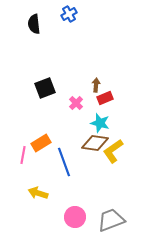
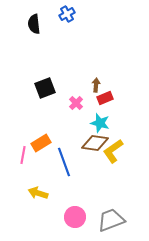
blue cross: moved 2 px left
